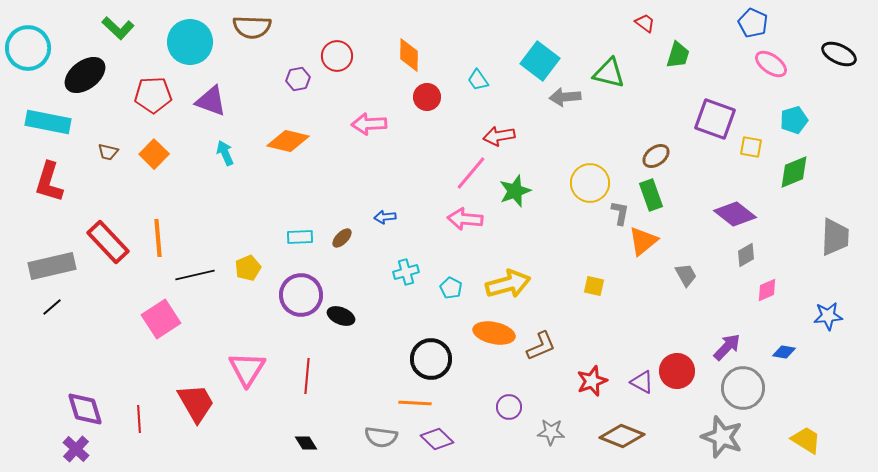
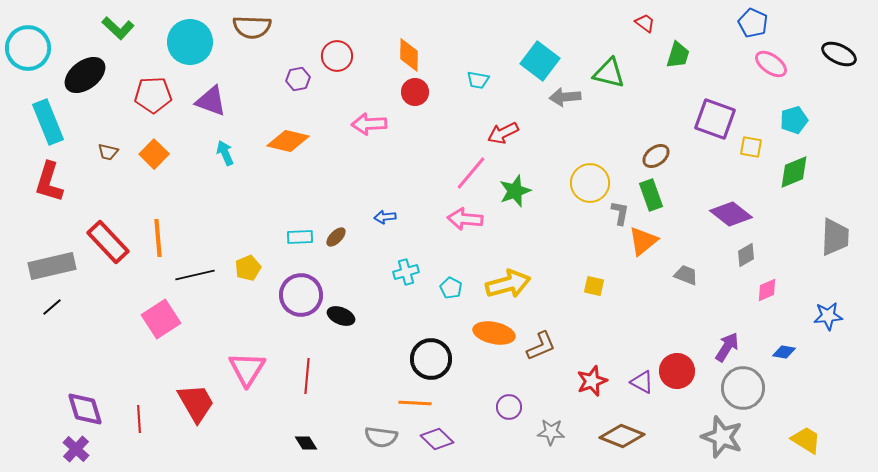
cyan trapezoid at (478, 80): rotated 45 degrees counterclockwise
red circle at (427, 97): moved 12 px left, 5 px up
cyan rectangle at (48, 122): rotated 57 degrees clockwise
red arrow at (499, 136): moved 4 px right, 3 px up; rotated 16 degrees counterclockwise
purple diamond at (735, 214): moved 4 px left
brown ellipse at (342, 238): moved 6 px left, 1 px up
gray trapezoid at (686, 275): rotated 40 degrees counterclockwise
purple arrow at (727, 347): rotated 12 degrees counterclockwise
